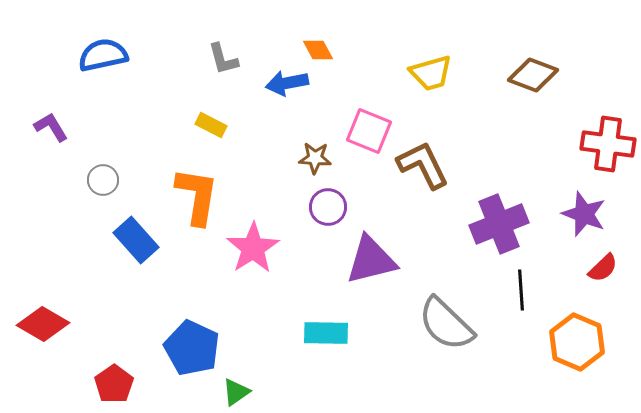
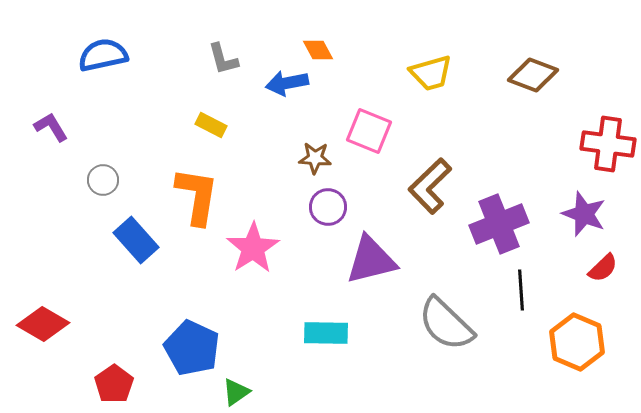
brown L-shape: moved 7 px right, 21 px down; rotated 108 degrees counterclockwise
